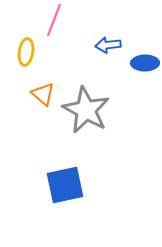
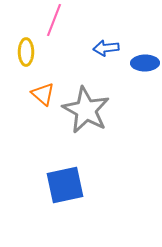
blue arrow: moved 2 px left, 3 px down
yellow ellipse: rotated 8 degrees counterclockwise
